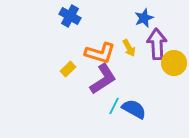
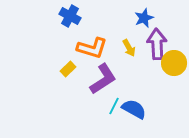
orange L-shape: moved 8 px left, 5 px up
